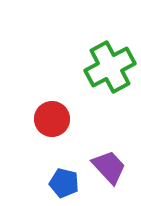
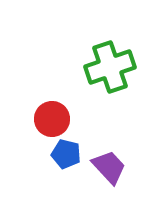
green cross: rotated 9 degrees clockwise
blue pentagon: moved 2 px right, 29 px up
